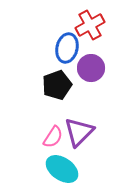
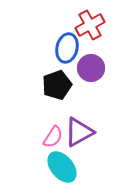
purple triangle: rotated 16 degrees clockwise
cyan ellipse: moved 2 px up; rotated 16 degrees clockwise
